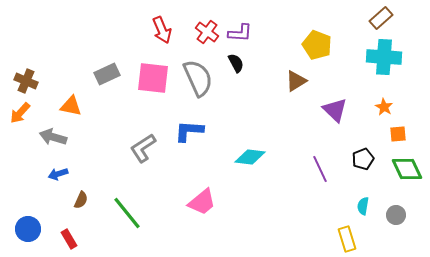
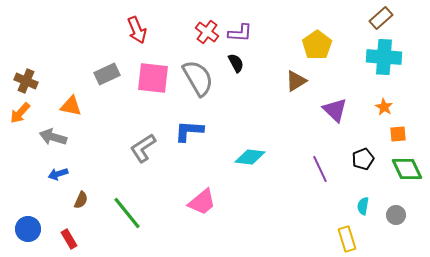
red arrow: moved 25 px left
yellow pentagon: rotated 16 degrees clockwise
gray semicircle: rotated 6 degrees counterclockwise
